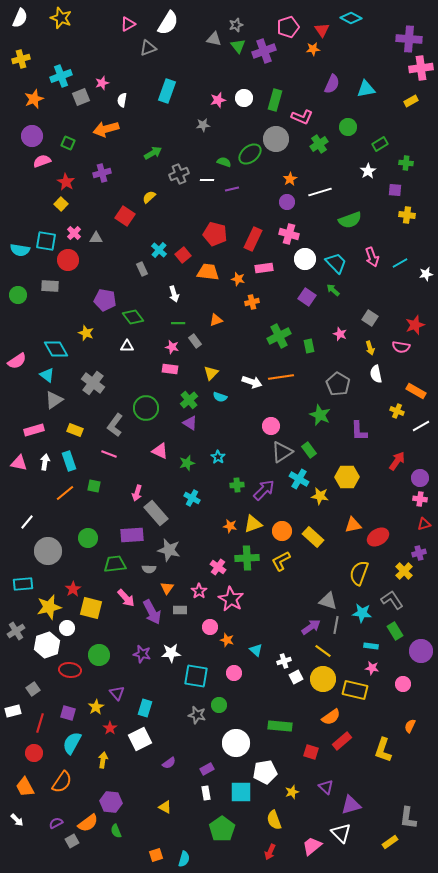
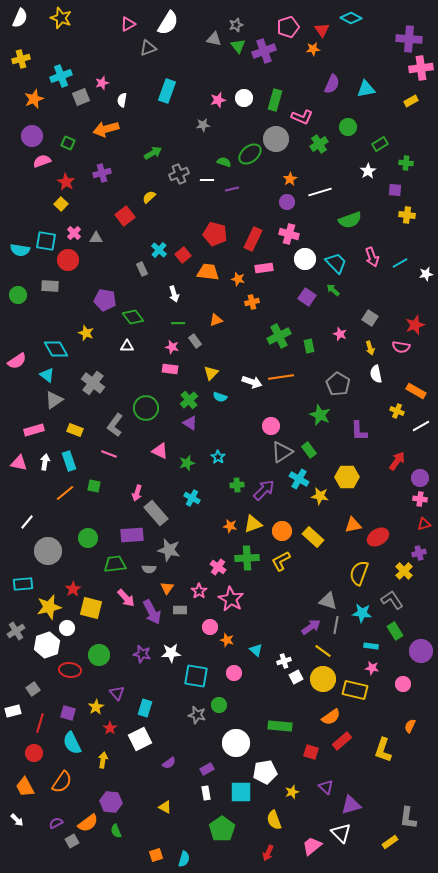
red square at (125, 216): rotated 18 degrees clockwise
cyan semicircle at (72, 743): rotated 55 degrees counterclockwise
red arrow at (270, 852): moved 2 px left, 1 px down
